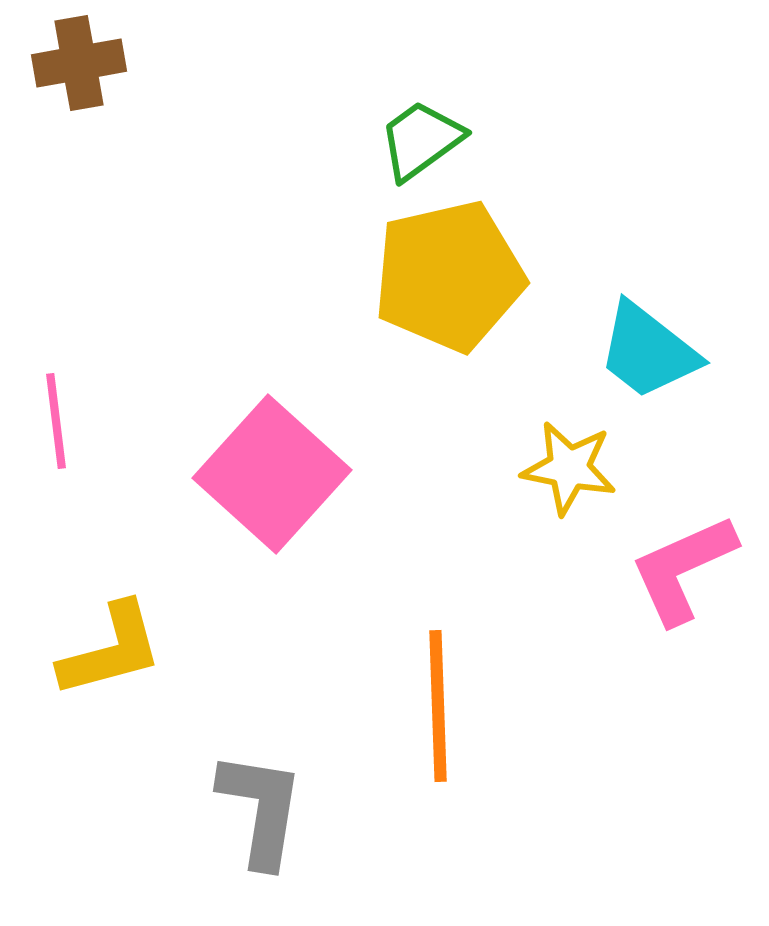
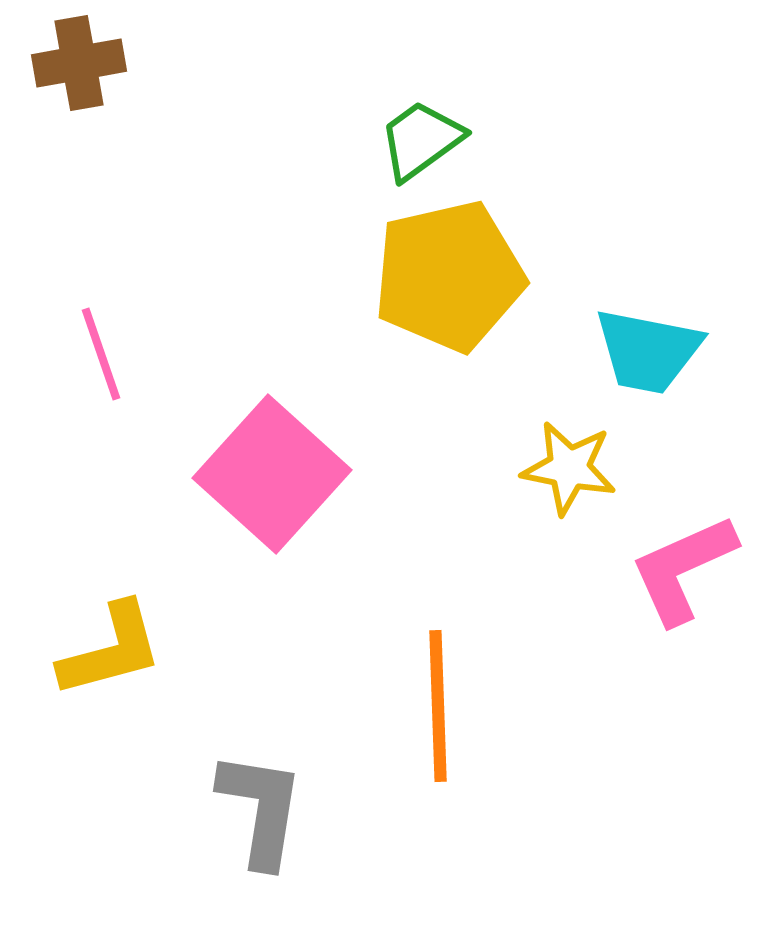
cyan trapezoid: rotated 27 degrees counterclockwise
pink line: moved 45 px right, 67 px up; rotated 12 degrees counterclockwise
